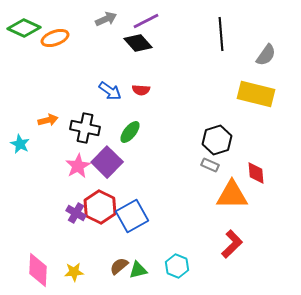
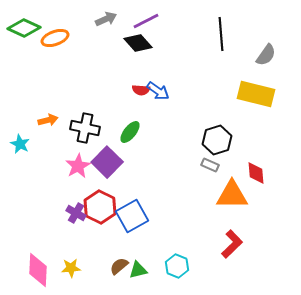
blue arrow: moved 48 px right
yellow star: moved 3 px left, 4 px up
